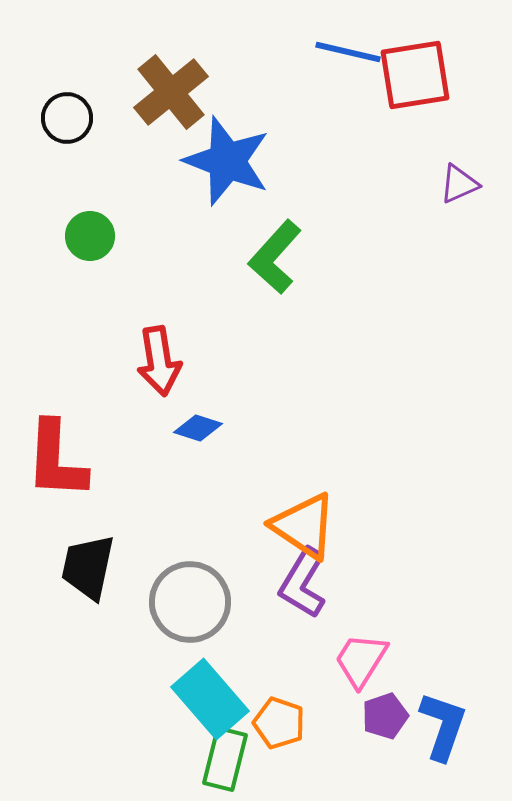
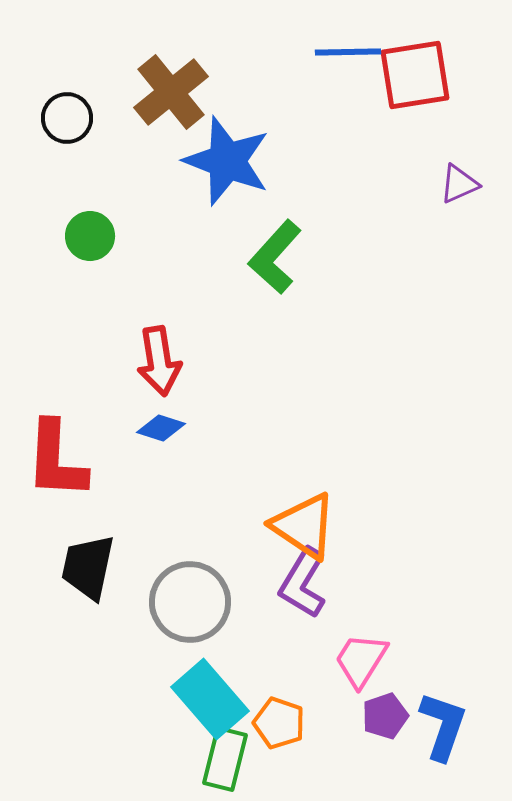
blue line: rotated 14 degrees counterclockwise
blue diamond: moved 37 px left
